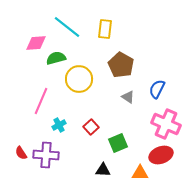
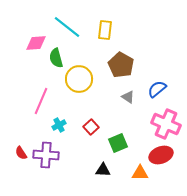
yellow rectangle: moved 1 px down
green semicircle: rotated 90 degrees counterclockwise
blue semicircle: rotated 24 degrees clockwise
